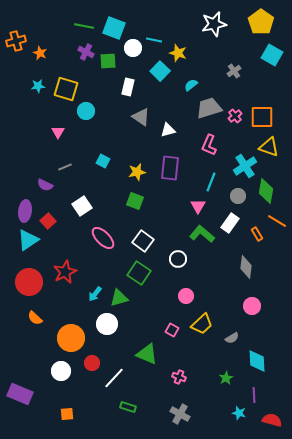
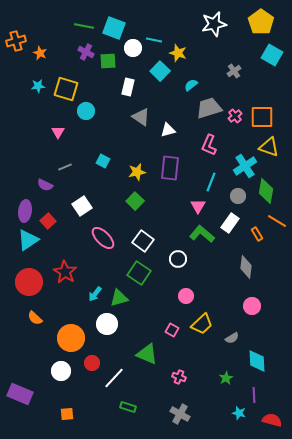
green square at (135, 201): rotated 24 degrees clockwise
red star at (65, 272): rotated 15 degrees counterclockwise
